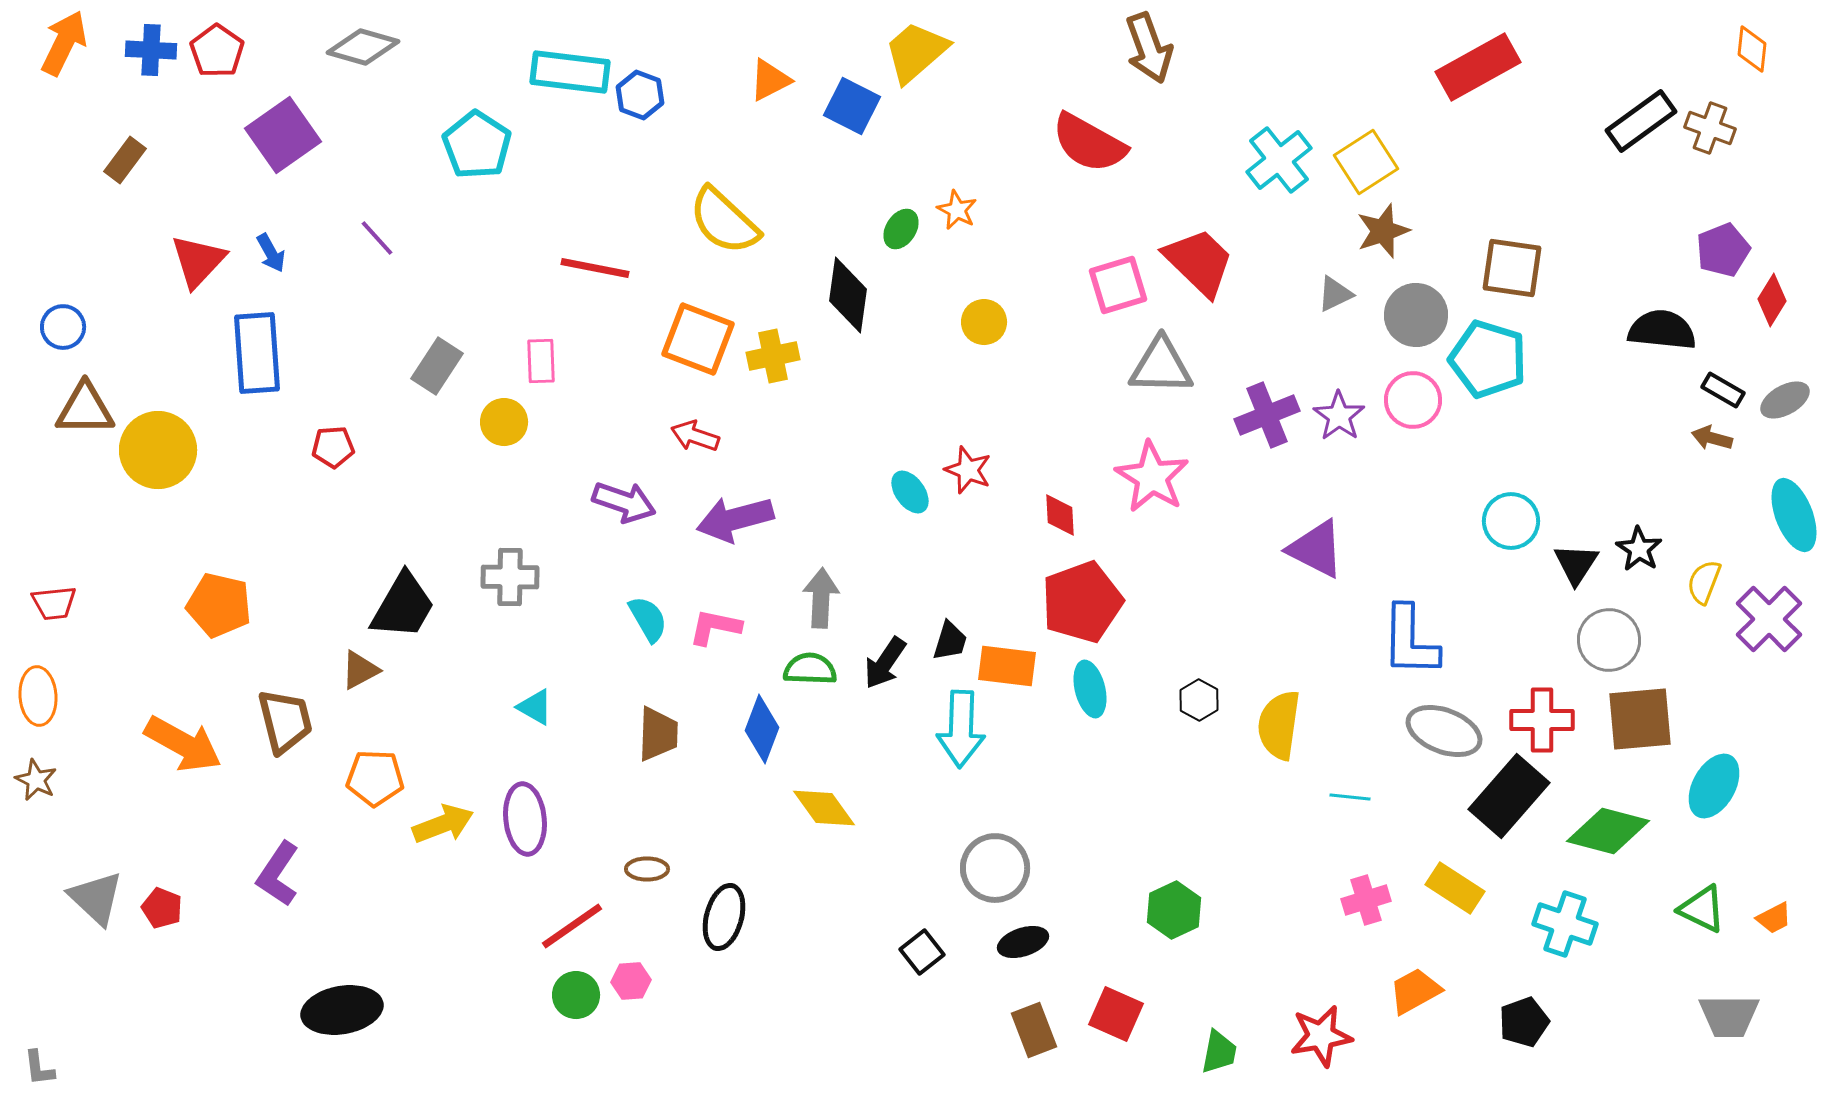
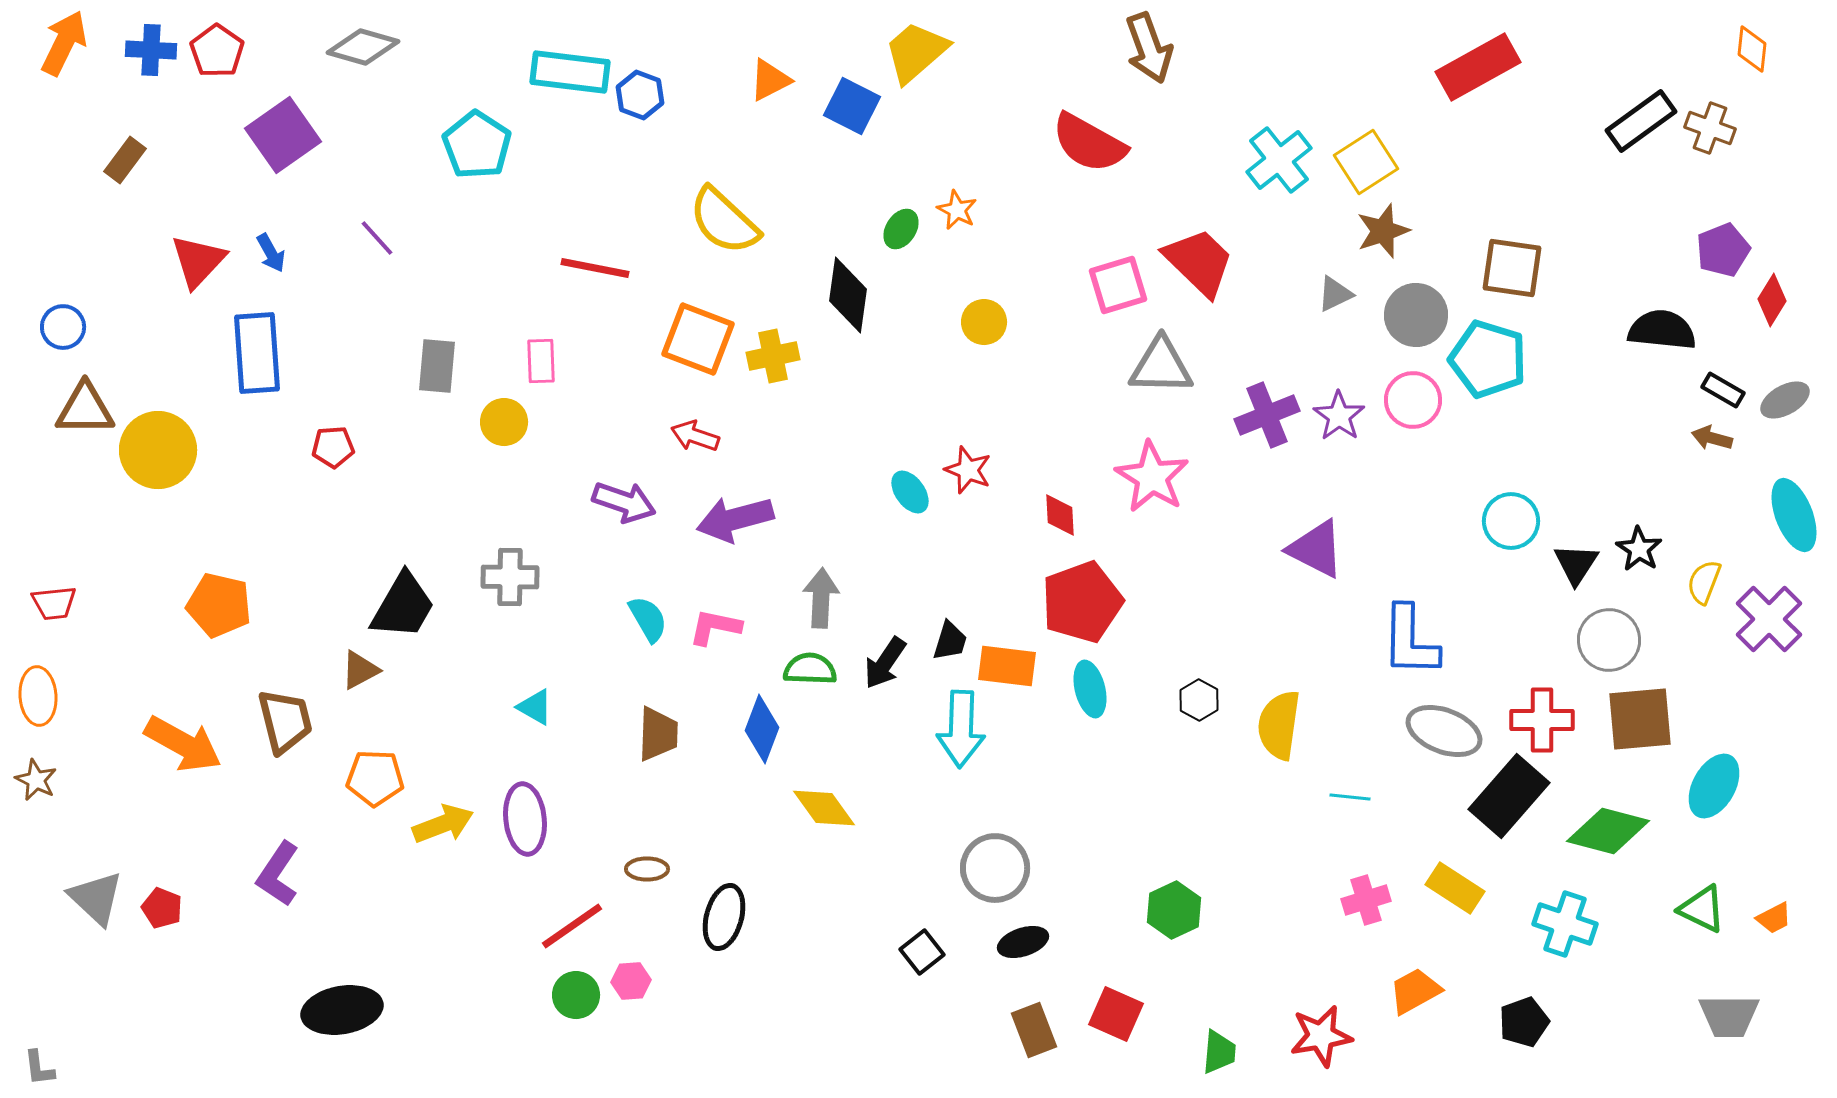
gray rectangle at (437, 366): rotated 28 degrees counterclockwise
green trapezoid at (1219, 1052): rotated 6 degrees counterclockwise
